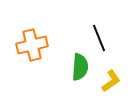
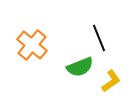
orange cross: rotated 36 degrees counterclockwise
green semicircle: rotated 64 degrees clockwise
